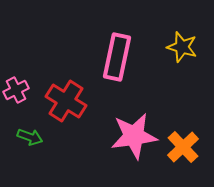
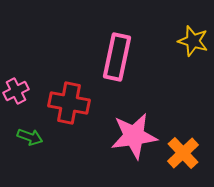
yellow star: moved 11 px right, 6 px up
pink cross: moved 1 px down
red cross: moved 3 px right, 2 px down; rotated 21 degrees counterclockwise
orange cross: moved 6 px down
